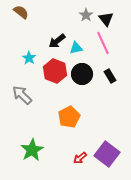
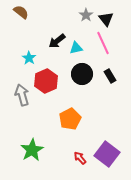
red hexagon: moved 9 px left, 10 px down; rotated 15 degrees clockwise
gray arrow: rotated 30 degrees clockwise
orange pentagon: moved 1 px right, 2 px down
red arrow: rotated 88 degrees clockwise
